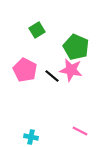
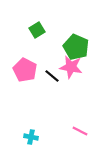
pink star: moved 3 px up
